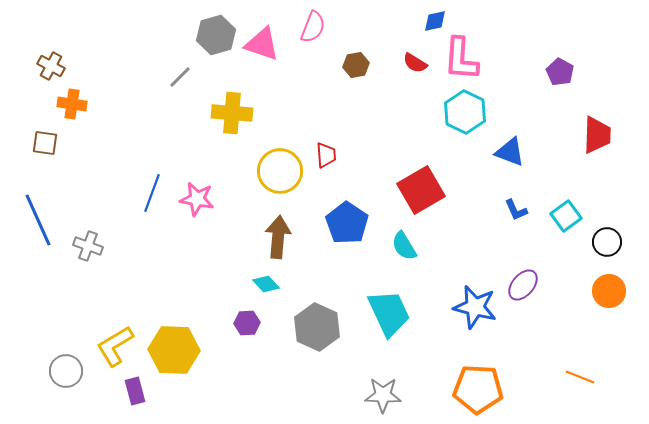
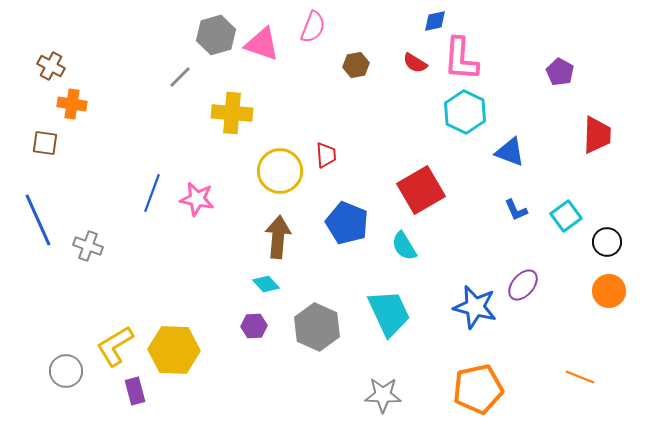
blue pentagon at (347, 223): rotated 12 degrees counterclockwise
purple hexagon at (247, 323): moved 7 px right, 3 px down
orange pentagon at (478, 389): rotated 15 degrees counterclockwise
